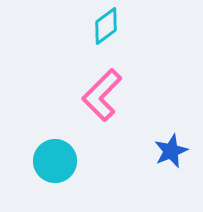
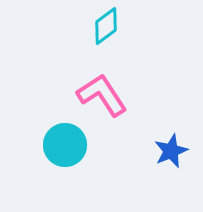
pink L-shape: rotated 102 degrees clockwise
cyan circle: moved 10 px right, 16 px up
